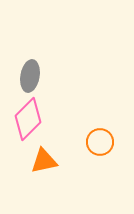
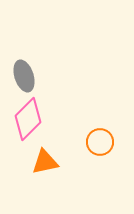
gray ellipse: moved 6 px left; rotated 28 degrees counterclockwise
orange triangle: moved 1 px right, 1 px down
